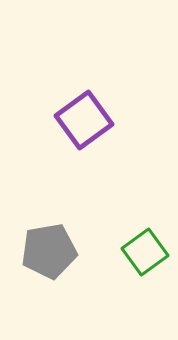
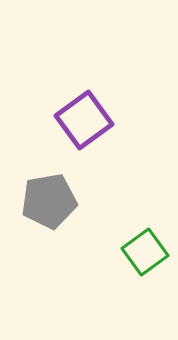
gray pentagon: moved 50 px up
